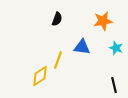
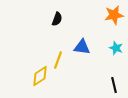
orange star: moved 11 px right, 6 px up
